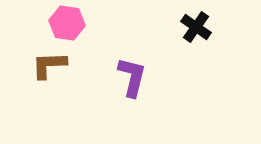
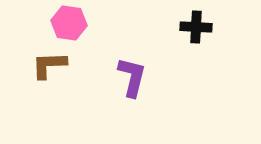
pink hexagon: moved 2 px right
black cross: rotated 32 degrees counterclockwise
